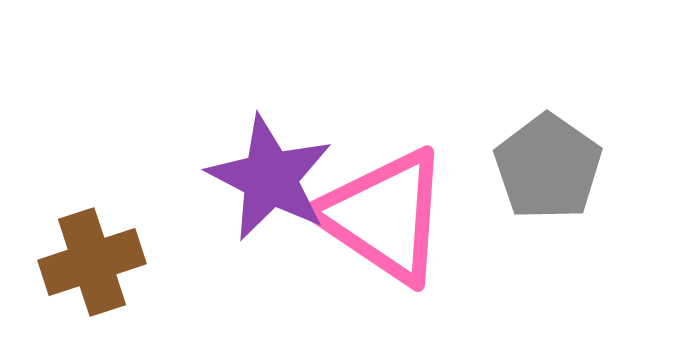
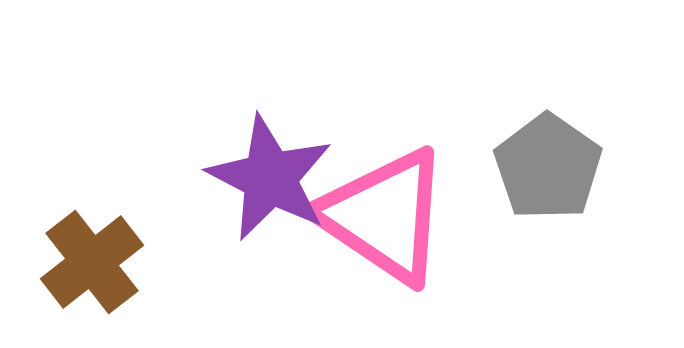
brown cross: rotated 20 degrees counterclockwise
